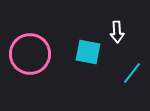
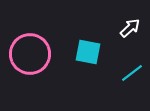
white arrow: moved 13 px right, 4 px up; rotated 130 degrees counterclockwise
cyan line: rotated 15 degrees clockwise
